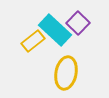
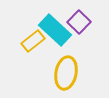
purple square: moved 1 px right, 1 px up
